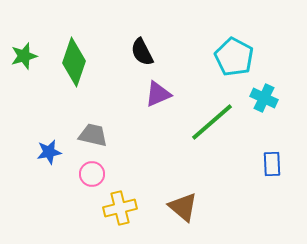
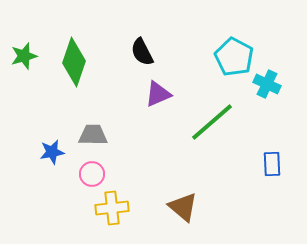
cyan cross: moved 3 px right, 14 px up
gray trapezoid: rotated 12 degrees counterclockwise
blue star: moved 3 px right
yellow cross: moved 8 px left; rotated 8 degrees clockwise
